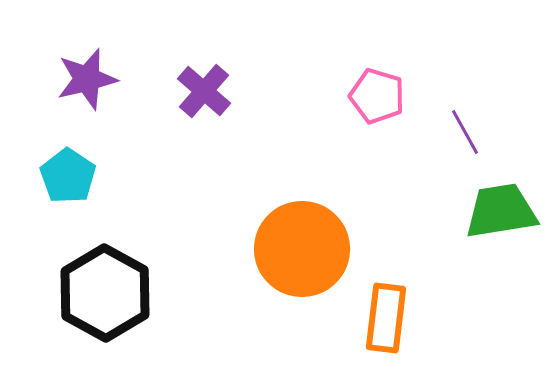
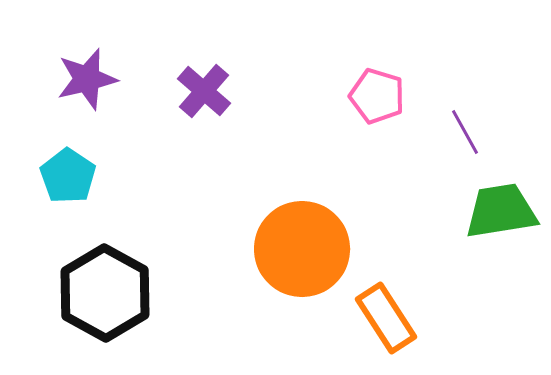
orange rectangle: rotated 40 degrees counterclockwise
